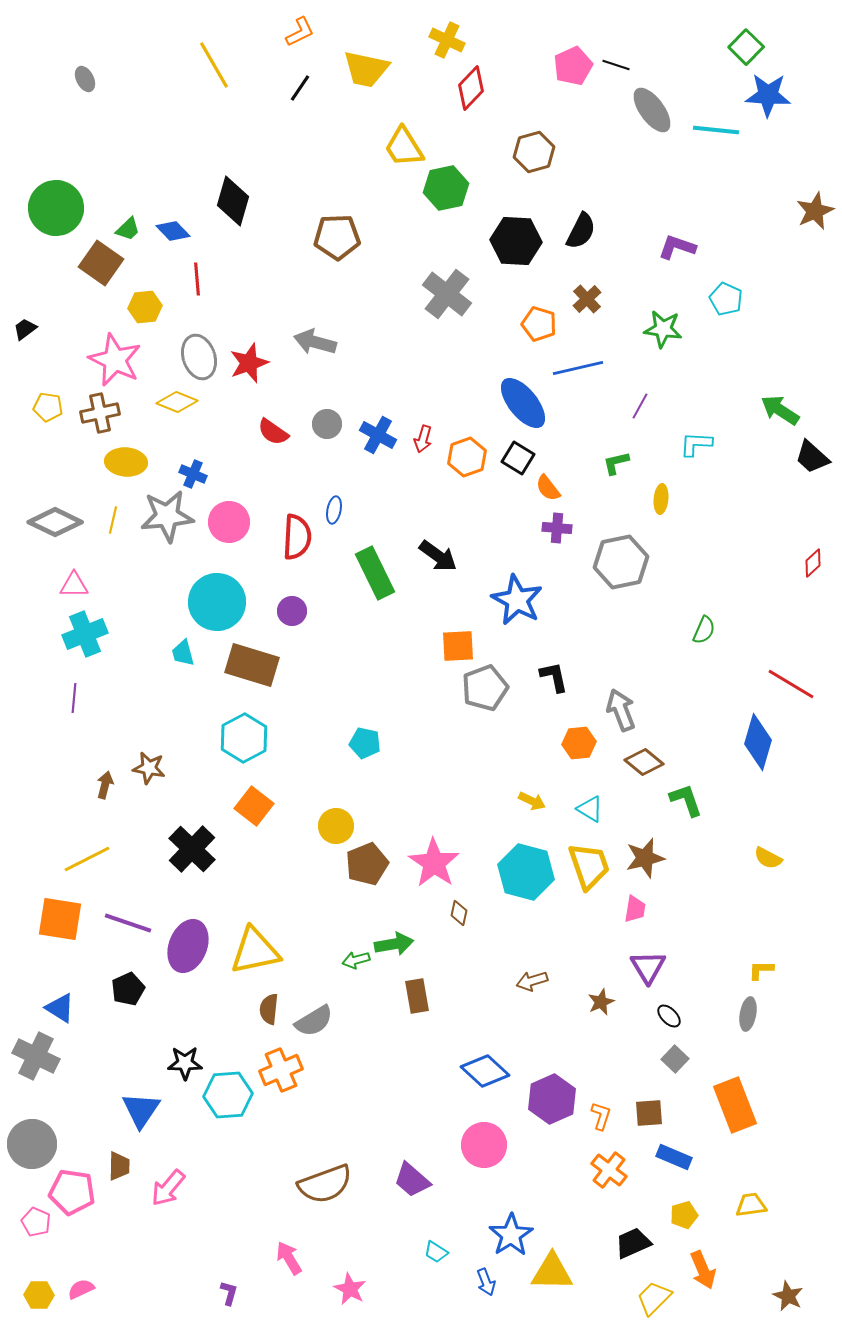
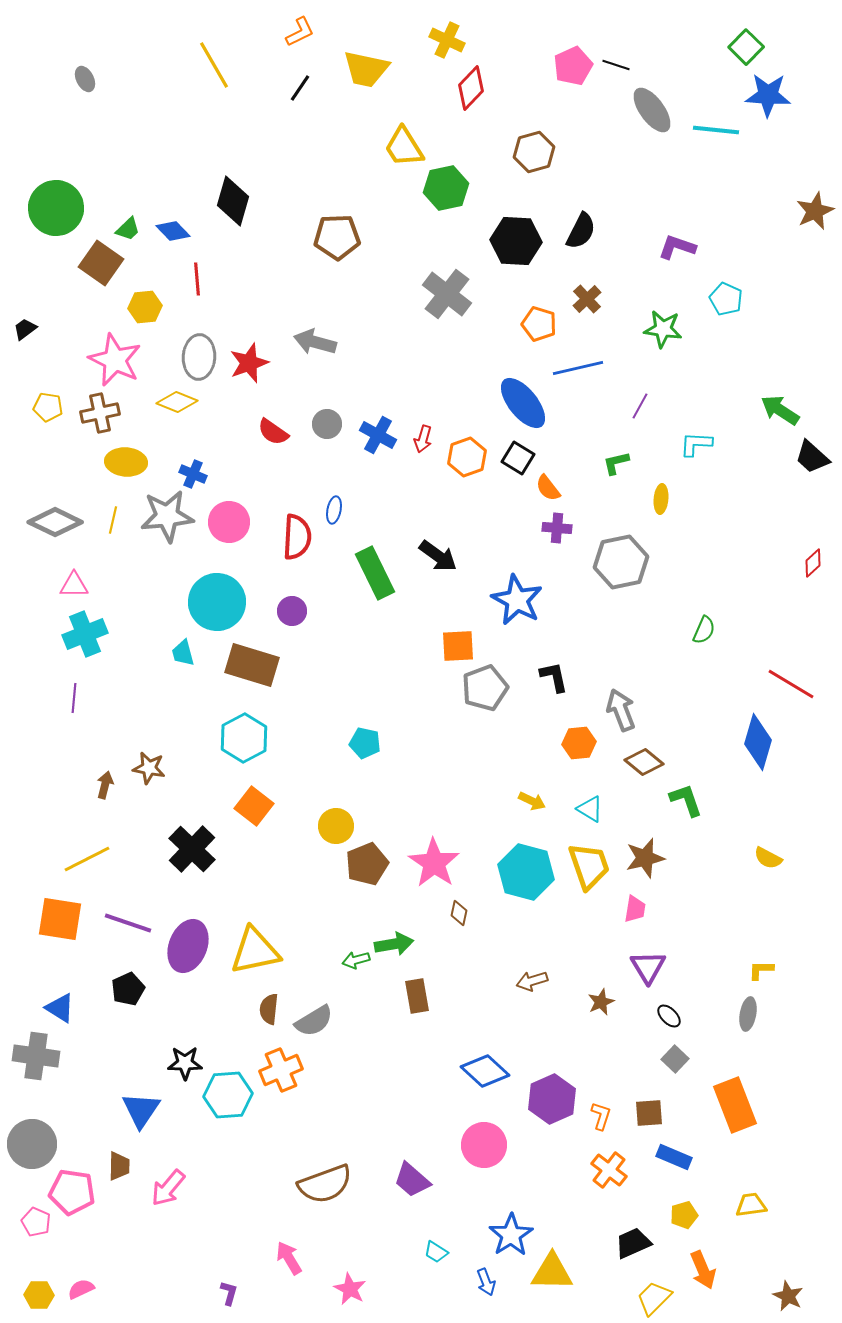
gray ellipse at (199, 357): rotated 21 degrees clockwise
gray cross at (36, 1056): rotated 18 degrees counterclockwise
